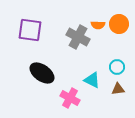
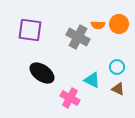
brown triangle: rotated 32 degrees clockwise
